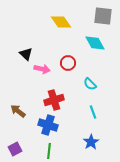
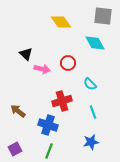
red cross: moved 8 px right, 1 px down
blue star: rotated 21 degrees clockwise
green line: rotated 14 degrees clockwise
